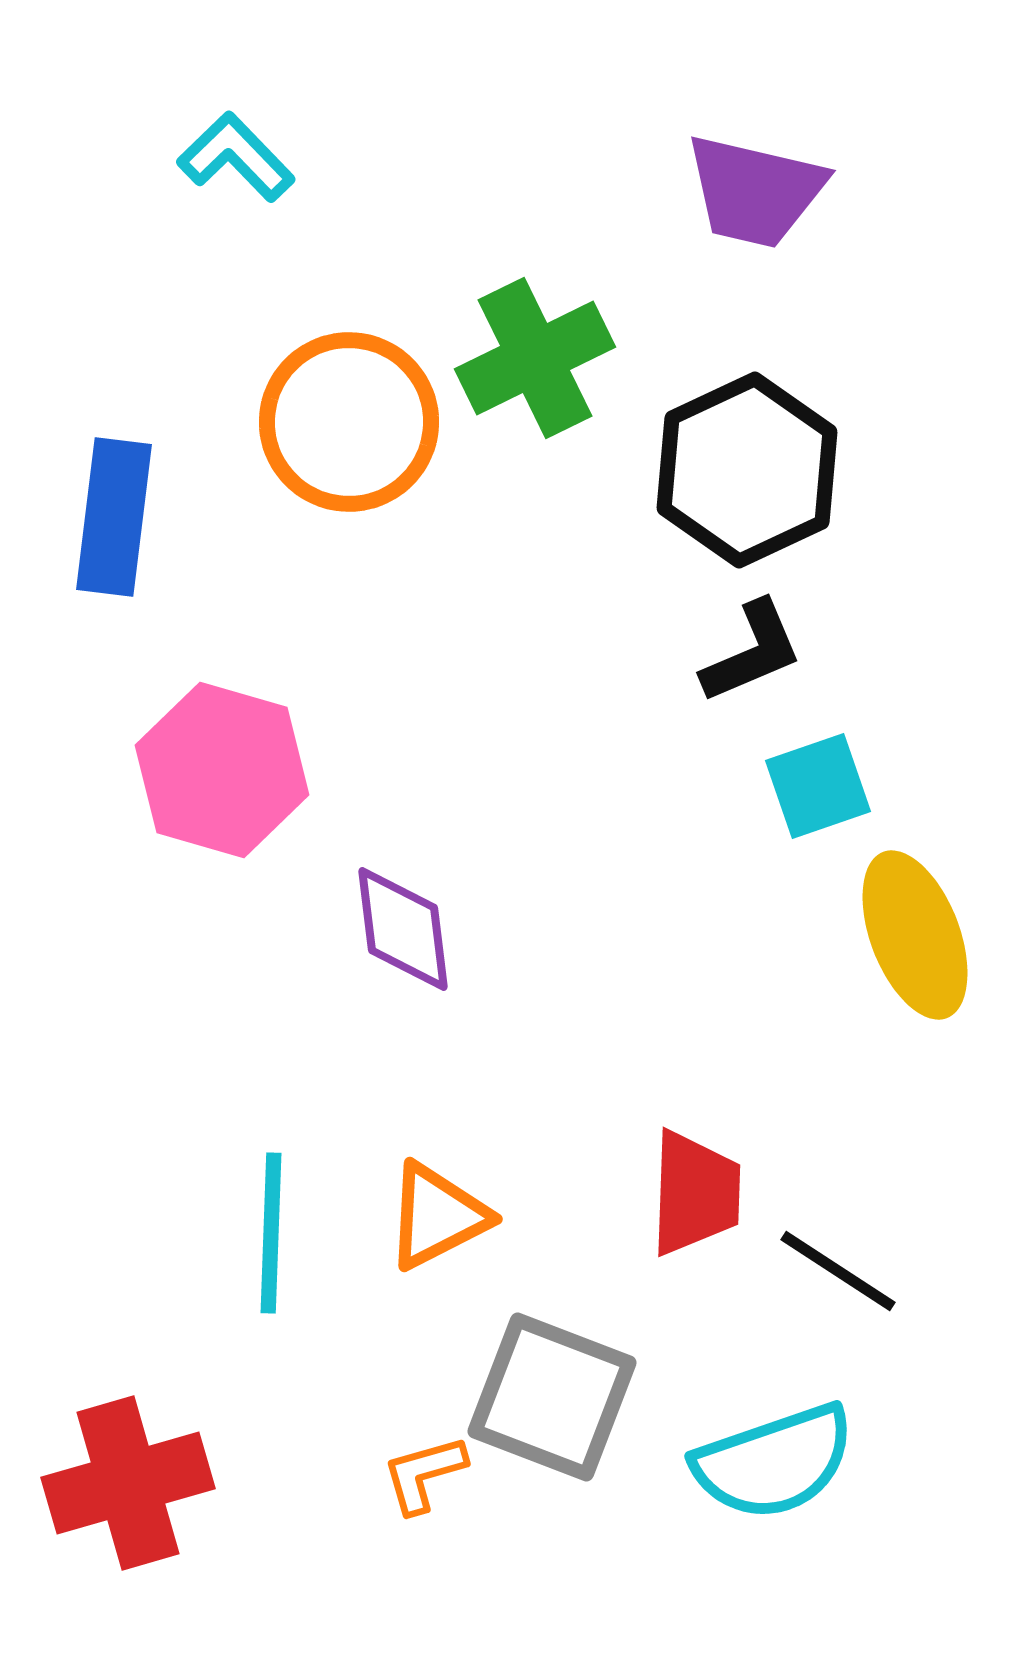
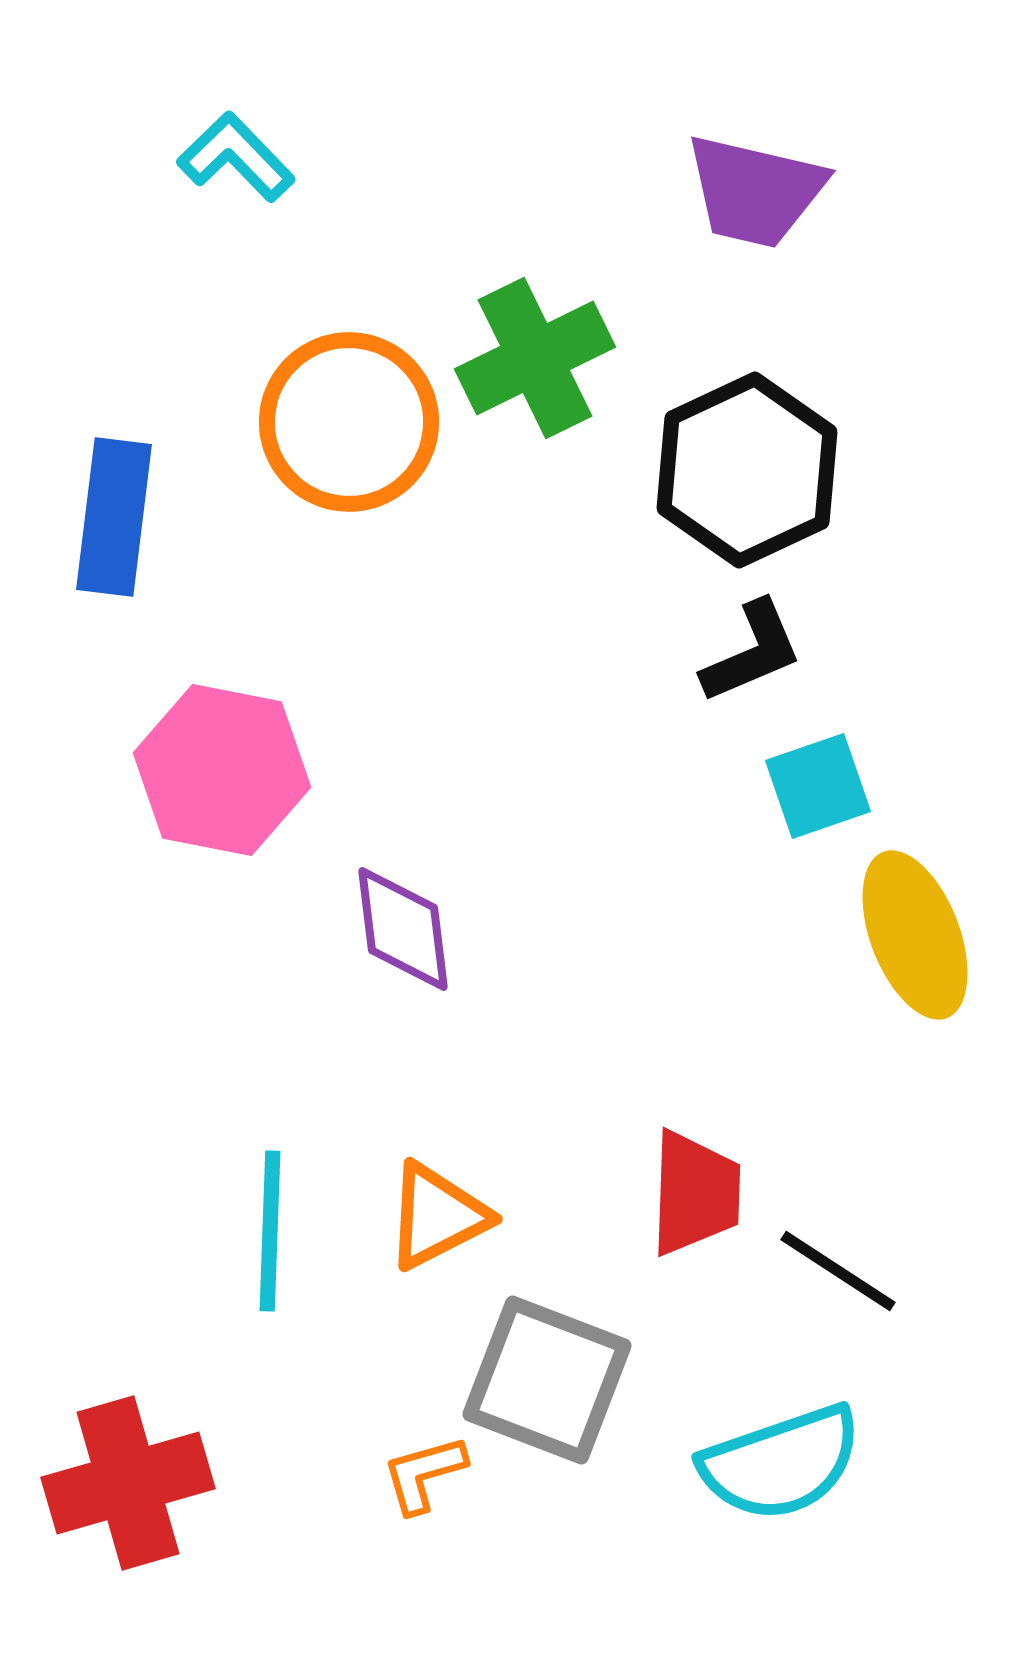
pink hexagon: rotated 5 degrees counterclockwise
cyan line: moved 1 px left, 2 px up
gray square: moved 5 px left, 17 px up
cyan semicircle: moved 7 px right, 1 px down
